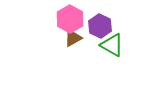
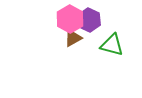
purple hexagon: moved 11 px left, 6 px up
green triangle: rotated 15 degrees counterclockwise
